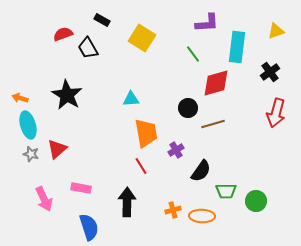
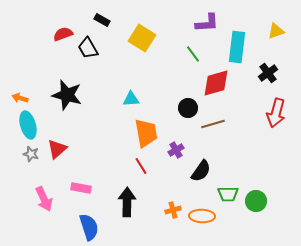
black cross: moved 2 px left, 1 px down
black star: rotated 16 degrees counterclockwise
green trapezoid: moved 2 px right, 3 px down
